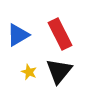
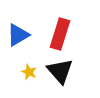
red rectangle: rotated 44 degrees clockwise
black triangle: moved 1 px right; rotated 20 degrees counterclockwise
